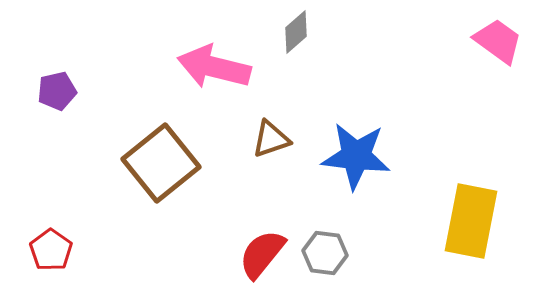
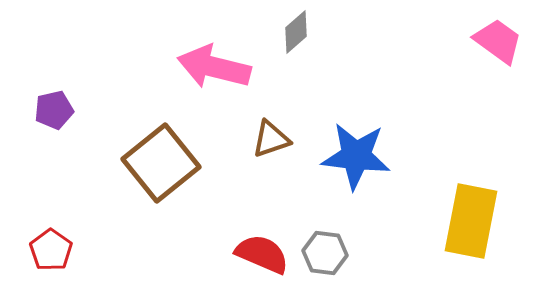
purple pentagon: moved 3 px left, 19 px down
red semicircle: rotated 74 degrees clockwise
